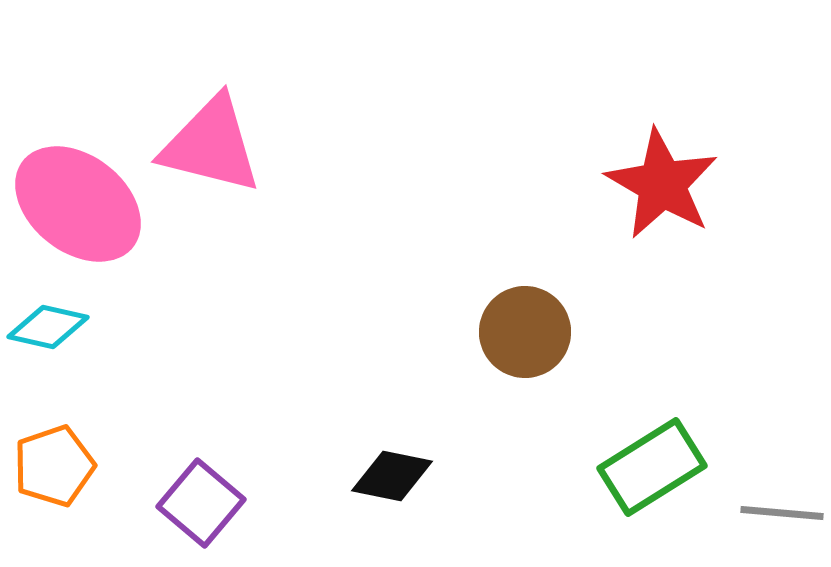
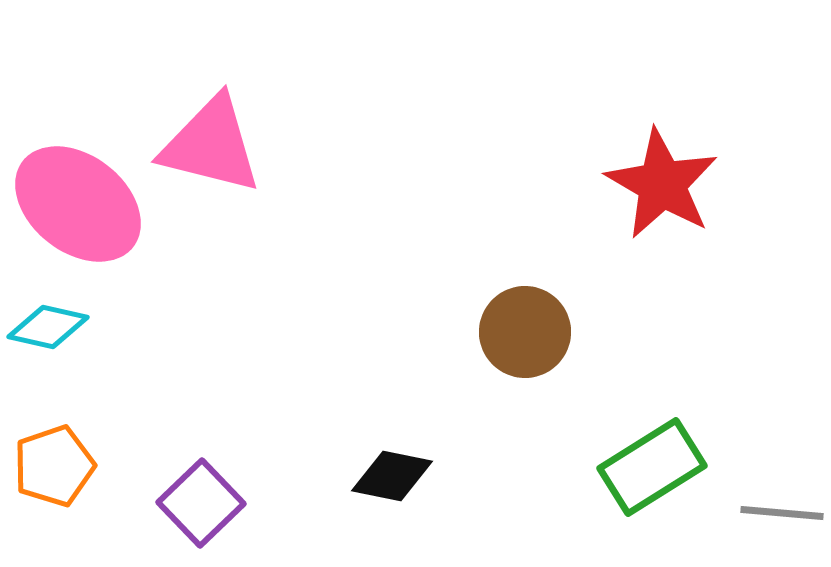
purple square: rotated 6 degrees clockwise
